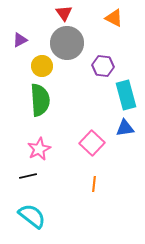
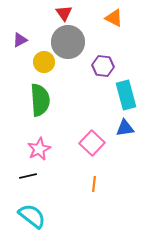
gray circle: moved 1 px right, 1 px up
yellow circle: moved 2 px right, 4 px up
